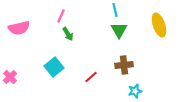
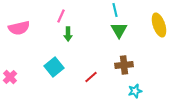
green arrow: rotated 32 degrees clockwise
